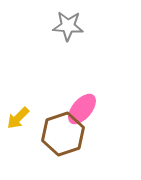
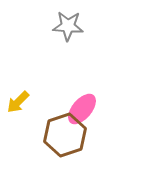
yellow arrow: moved 16 px up
brown hexagon: moved 2 px right, 1 px down
